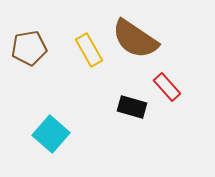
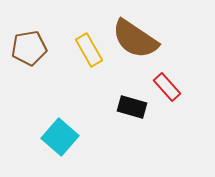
cyan square: moved 9 px right, 3 px down
